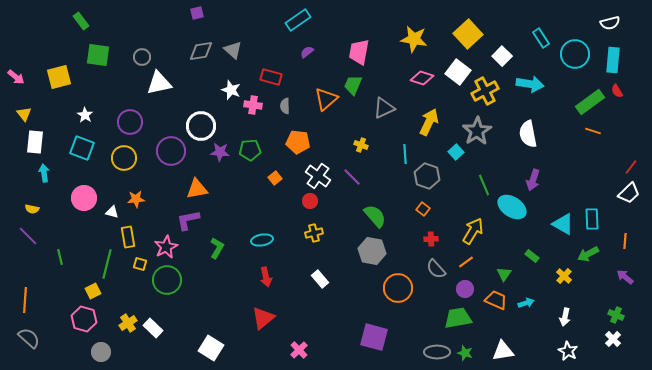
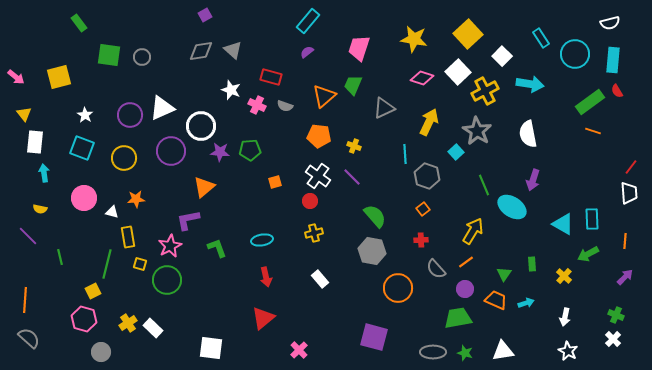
purple square at (197, 13): moved 8 px right, 2 px down; rotated 16 degrees counterclockwise
cyan rectangle at (298, 20): moved 10 px right, 1 px down; rotated 15 degrees counterclockwise
green rectangle at (81, 21): moved 2 px left, 2 px down
pink trapezoid at (359, 52): moved 4 px up; rotated 8 degrees clockwise
green square at (98, 55): moved 11 px right
white square at (458, 72): rotated 10 degrees clockwise
white triangle at (159, 83): moved 3 px right, 25 px down; rotated 12 degrees counterclockwise
orange triangle at (326, 99): moved 2 px left, 3 px up
pink cross at (253, 105): moved 4 px right; rotated 18 degrees clockwise
gray semicircle at (285, 106): rotated 70 degrees counterclockwise
purple circle at (130, 122): moved 7 px up
gray star at (477, 131): rotated 8 degrees counterclockwise
orange pentagon at (298, 142): moved 21 px right, 6 px up
yellow cross at (361, 145): moved 7 px left, 1 px down
orange square at (275, 178): moved 4 px down; rotated 24 degrees clockwise
orange triangle at (197, 189): moved 7 px right, 2 px up; rotated 30 degrees counterclockwise
white trapezoid at (629, 193): rotated 50 degrees counterclockwise
yellow semicircle at (32, 209): moved 8 px right
orange square at (423, 209): rotated 16 degrees clockwise
red cross at (431, 239): moved 10 px left, 1 px down
pink star at (166, 247): moved 4 px right, 1 px up
green L-shape at (217, 248): rotated 50 degrees counterclockwise
green rectangle at (532, 256): moved 8 px down; rotated 48 degrees clockwise
purple arrow at (625, 277): rotated 96 degrees clockwise
white square at (211, 348): rotated 25 degrees counterclockwise
gray ellipse at (437, 352): moved 4 px left
